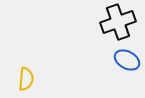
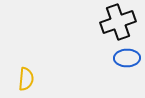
blue ellipse: moved 2 px up; rotated 30 degrees counterclockwise
